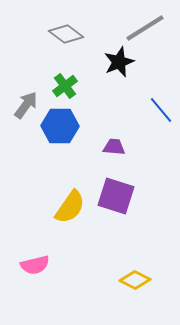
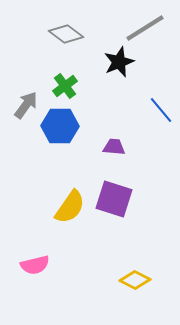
purple square: moved 2 px left, 3 px down
